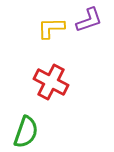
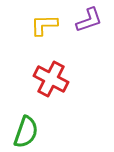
yellow L-shape: moved 7 px left, 3 px up
red cross: moved 3 px up
